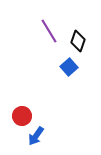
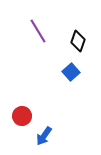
purple line: moved 11 px left
blue square: moved 2 px right, 5 px down
blue arrow: moved 8 px right
